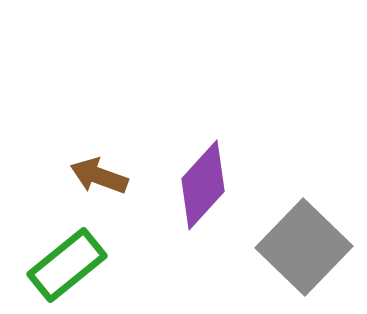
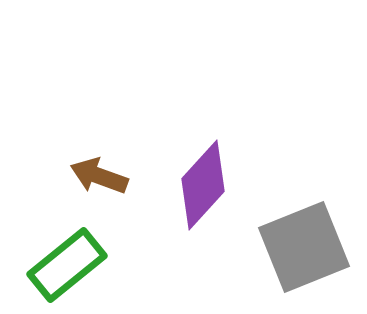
gray square: rotated 24 degrees clockwise
